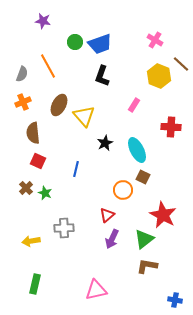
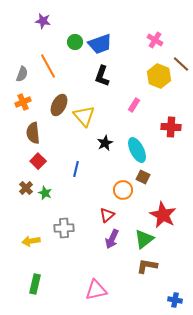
red square: rotated 21 degrees clockwise
